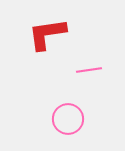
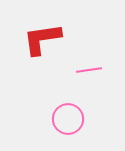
red L-shape: moved 5 px left, 5 px down
